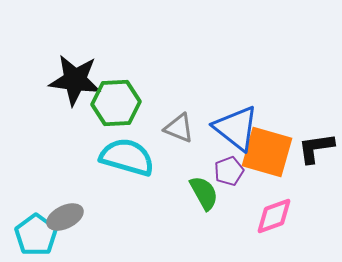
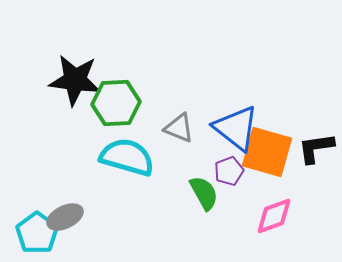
cyan pentagon: moved 1 px right, 2 px up
